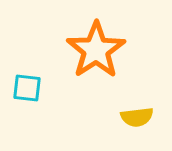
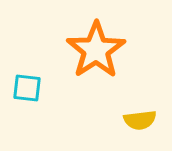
yellow semicircle: moved 3 px right, 3 px down
